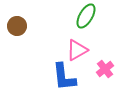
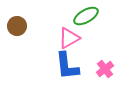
green ellipse: rotated 30 degrees clockwise
pink triangle: moved 8 px left, 12 px up
blue L-shape: moved 3 px right, 11 px up
